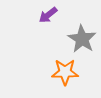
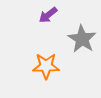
orange star: moved 19 px left, 6 px up
